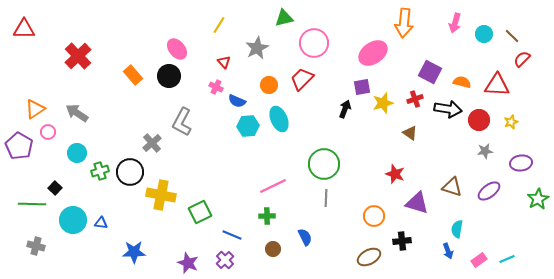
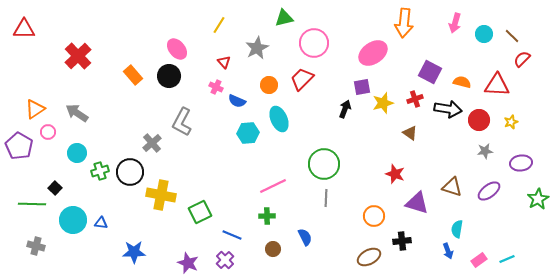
cyan hexagon at (248, 126): moved 7 px down
